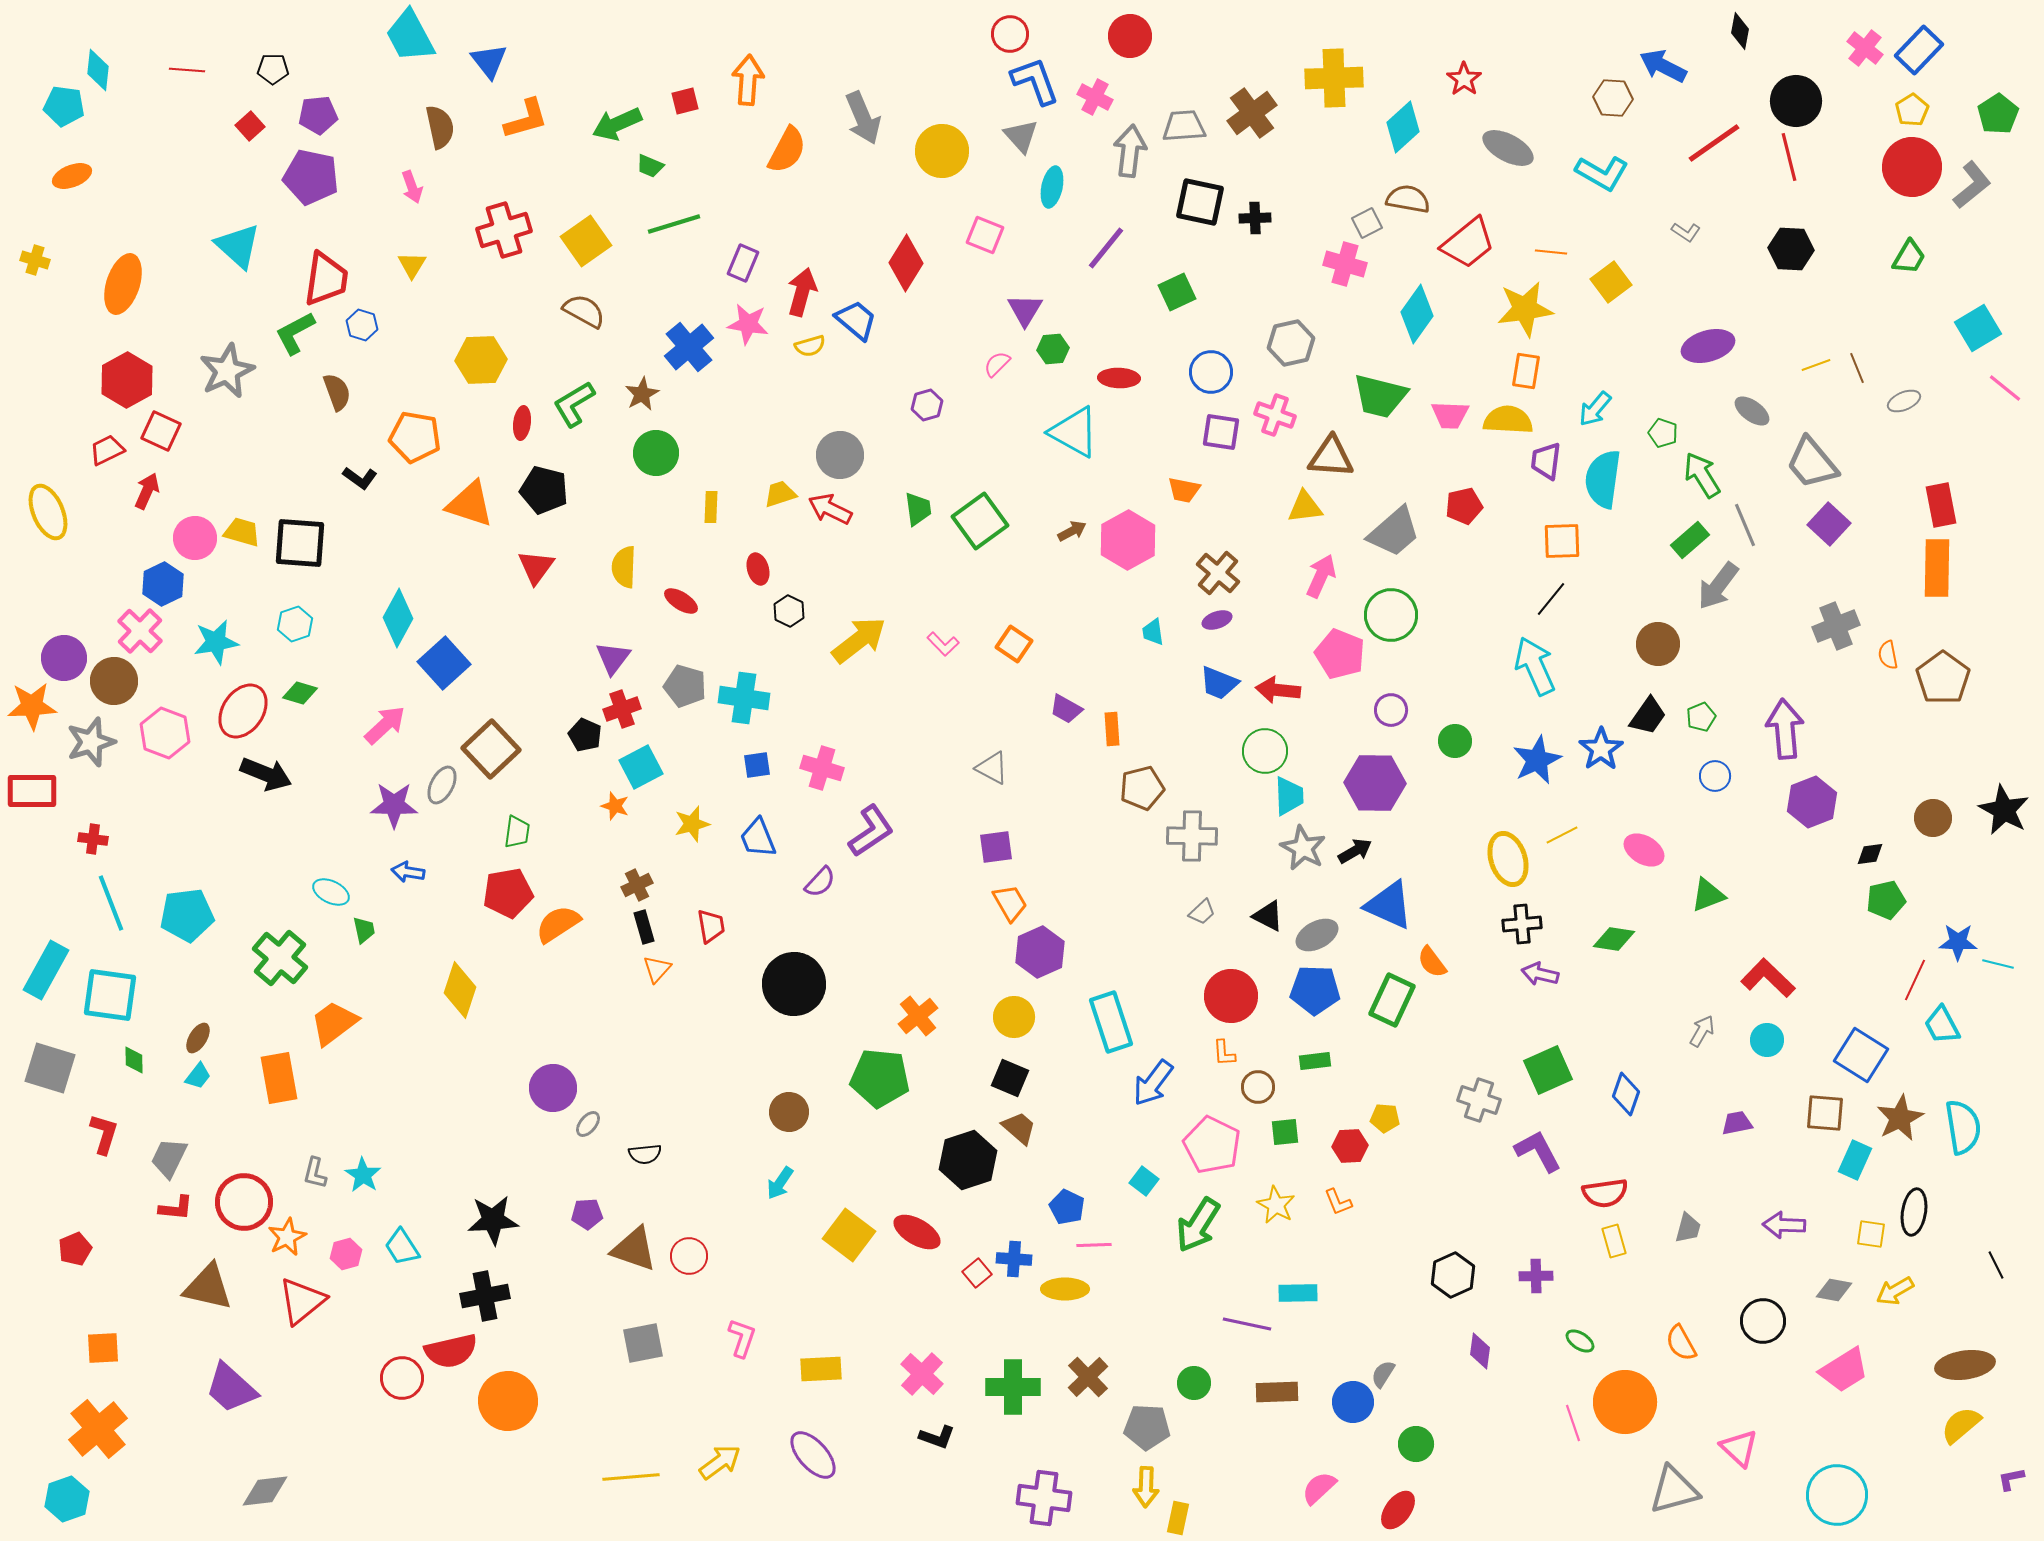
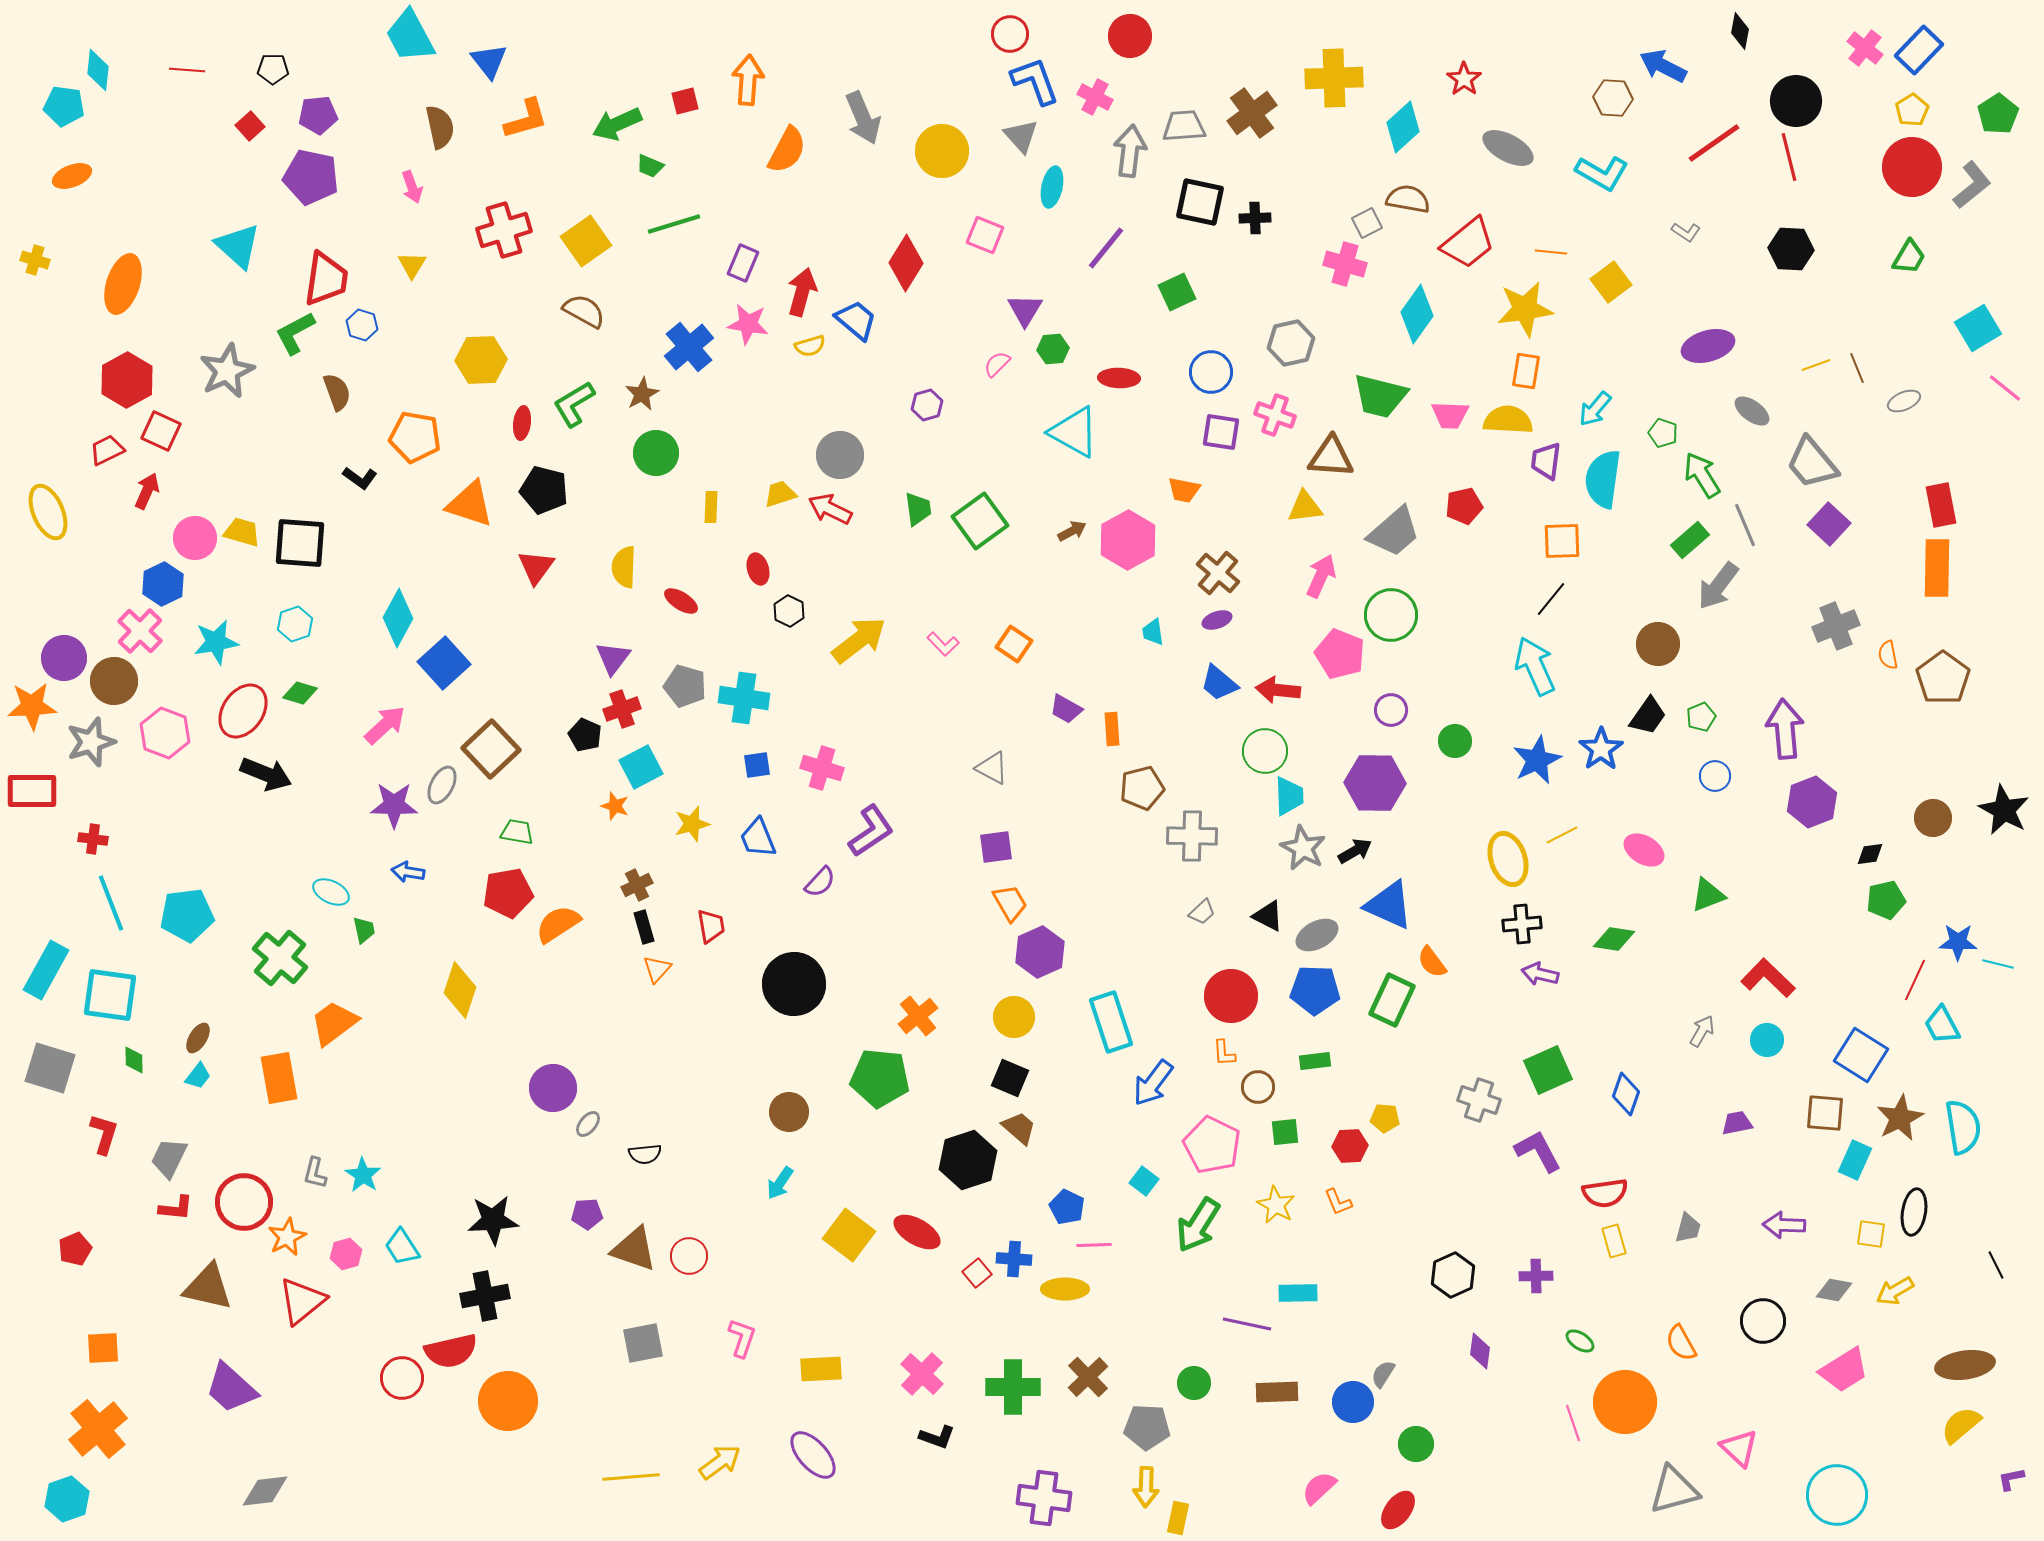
blue trapezoid at (1219, 683): rotated 18 degrees clockwise
green trapezoid at (517, 832): rotated 88 degrees counterclockwise
